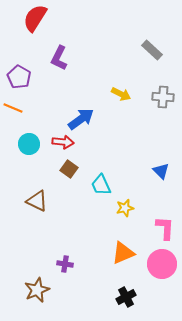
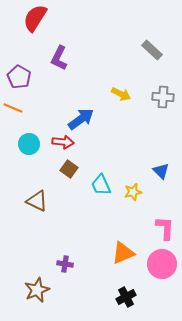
yellow star: moved 8 px right, 16 px up
